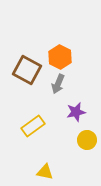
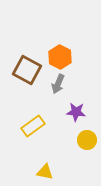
purple star: rotated 18 degrees clockwise
